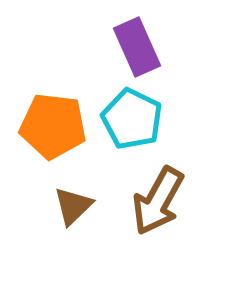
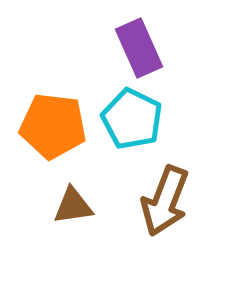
purple rectangle: moved 2 px right, 1 px down
brown arrow: moved 7 px right; rotated 8 degrees counterclockwise
brown triangle: rotated 36 degrees clockwise
